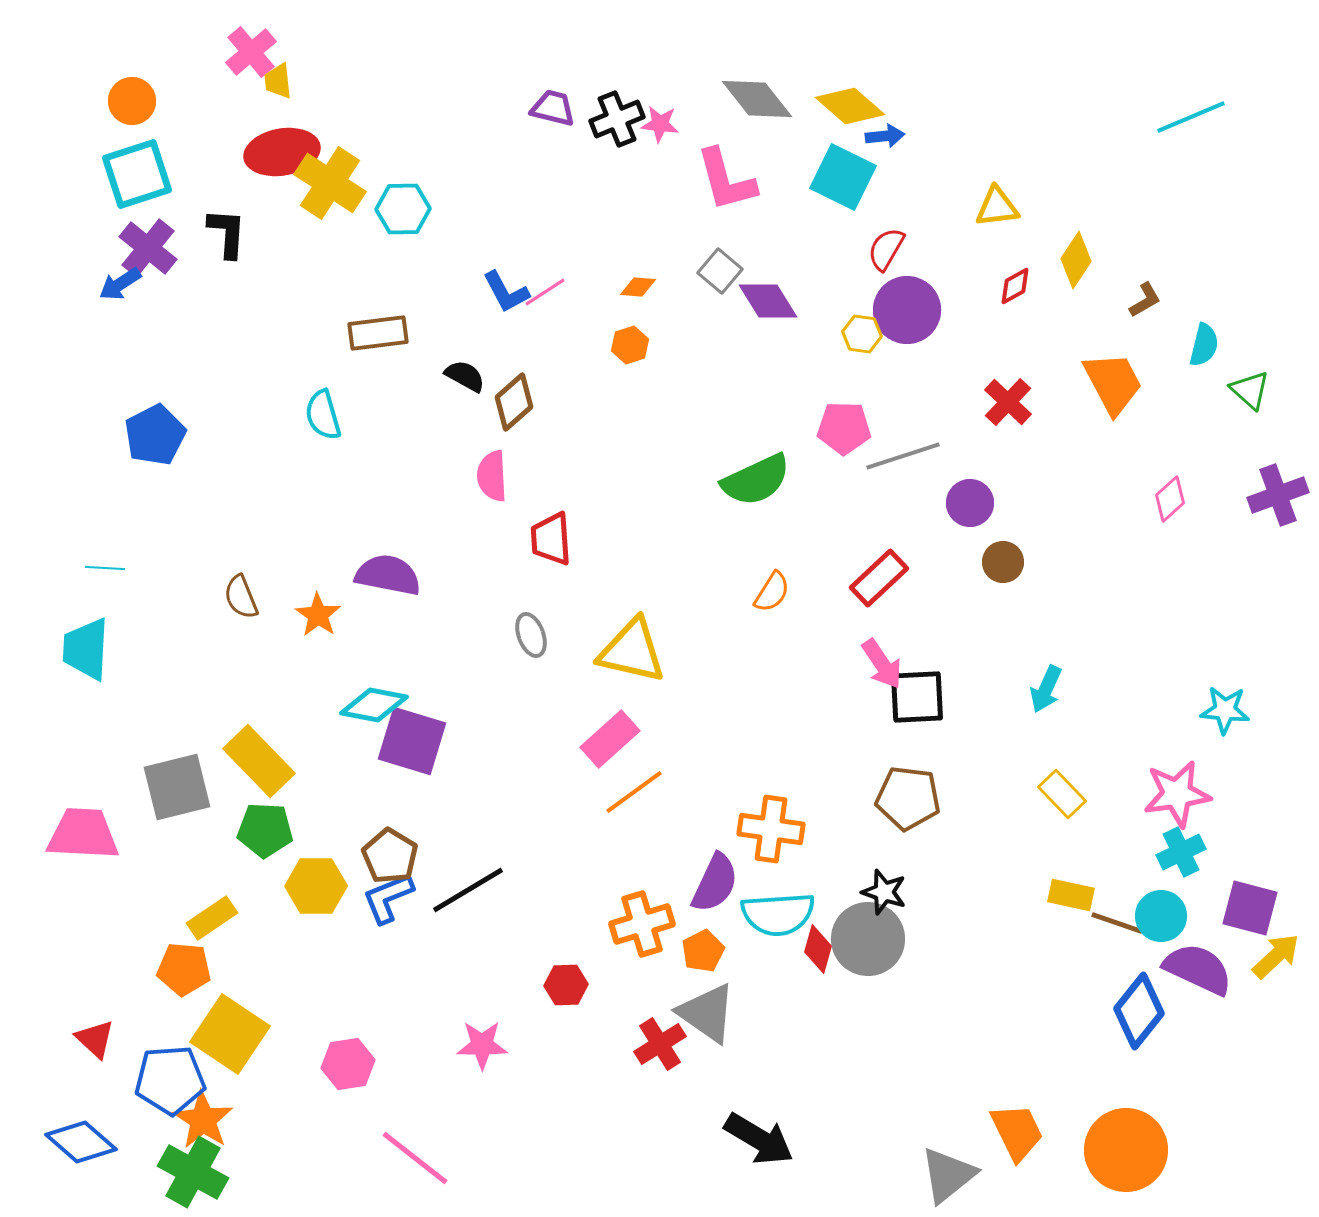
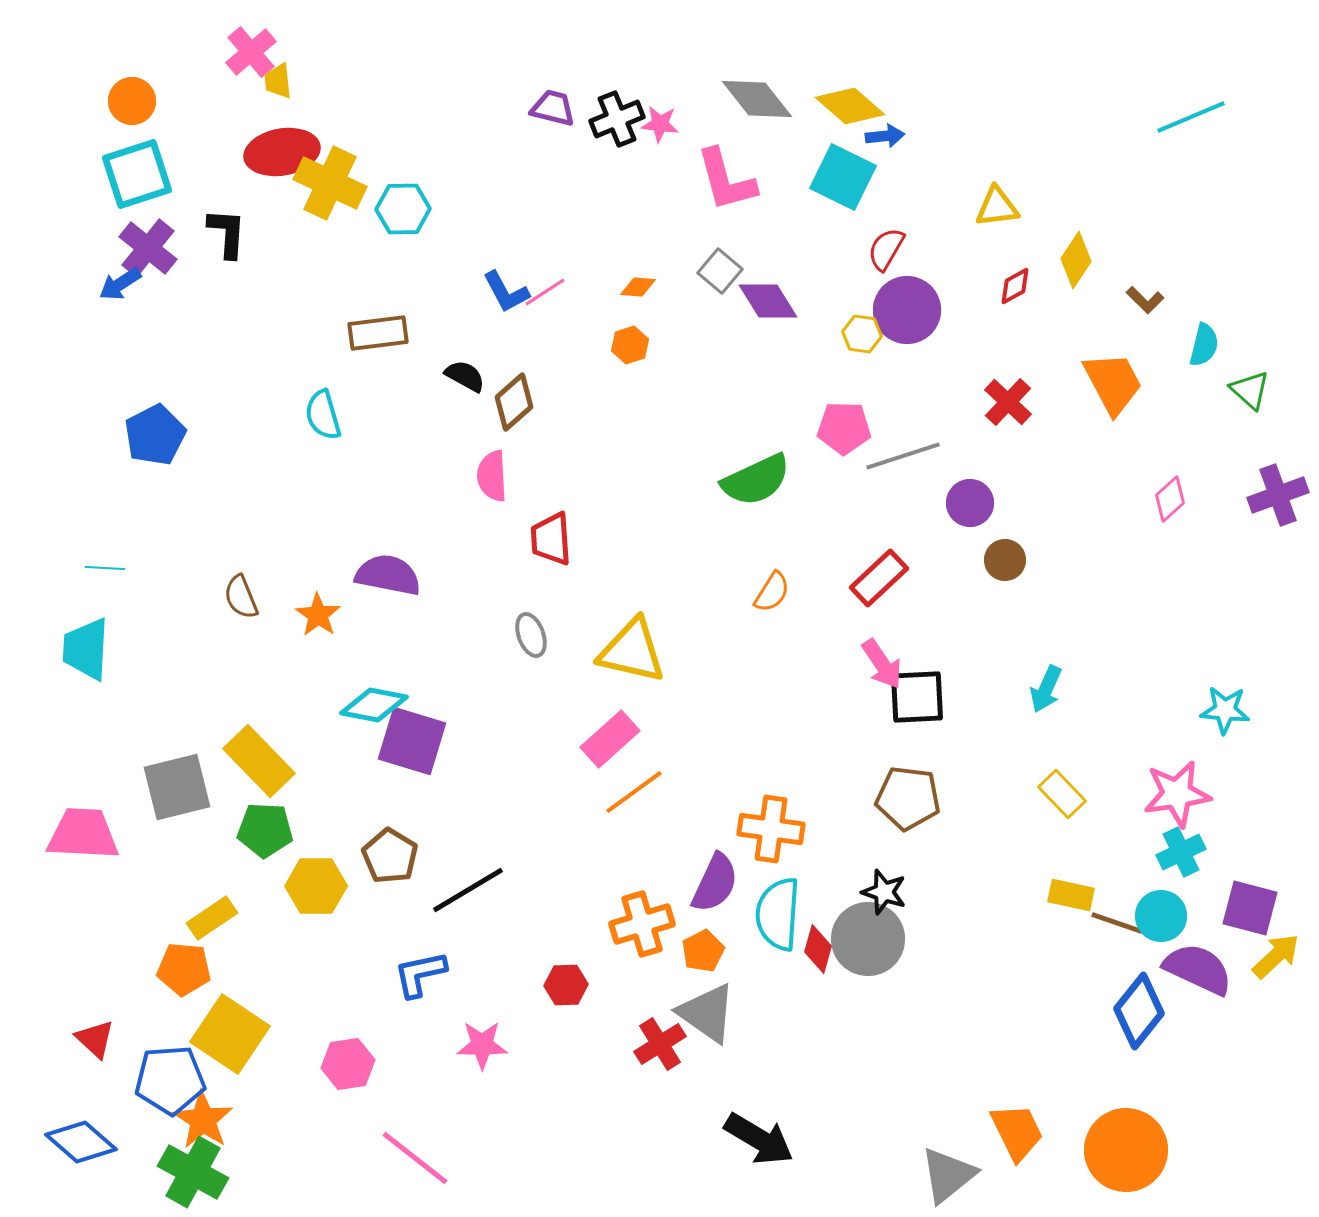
yellow cross at (330, 183): rotated 8 degrees counterclockwise
brown L-shape at (1145, 300): rotated 75 degrees clockwise
brown circle at (1003, 562): moved 2 px right, 2 px up
blue L-shape at (388, 898): moved 32 px right, 76 px down; rotated 10 degrees clockwise
cyan semicircle at (778, 914): rotated 98 degrees clockwise
